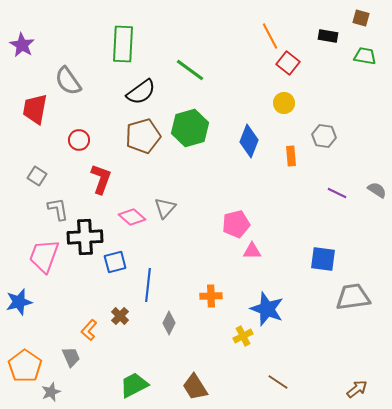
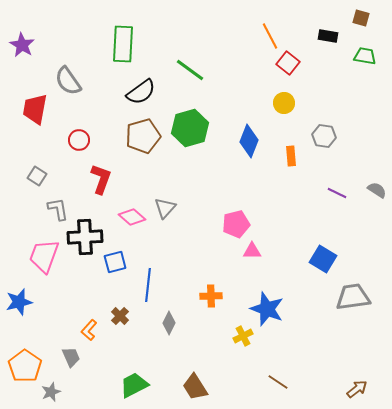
blue square at (323, 259): rotated 24 degrees clockwise
